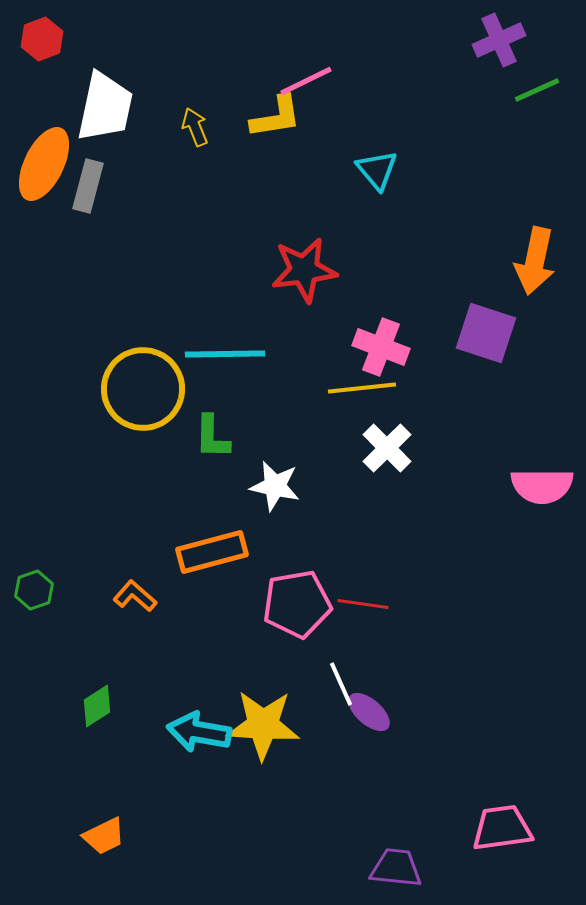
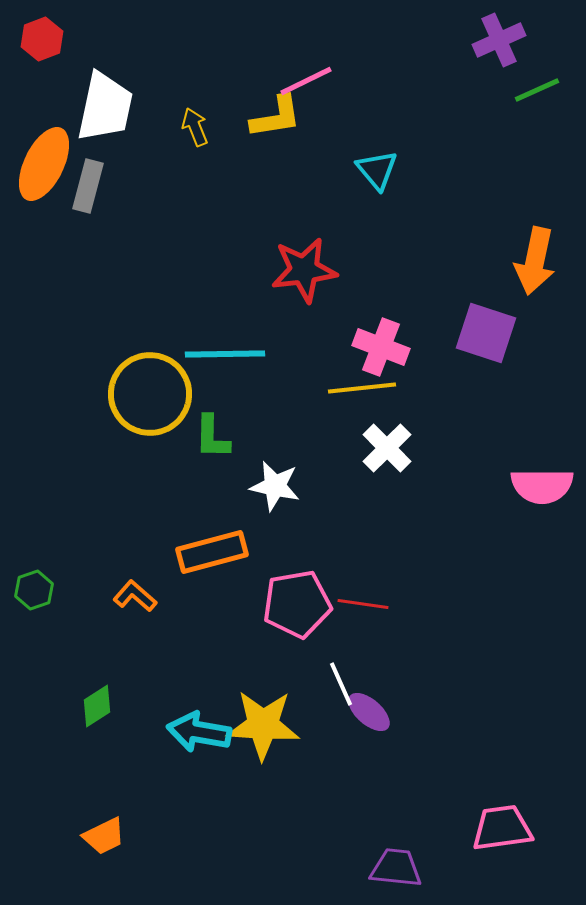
yellow circle: moved 7 px right, 5 px down
